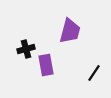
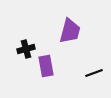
purple rectangle: moved 1 px down
black line: rotated 36 degrees clockwise
